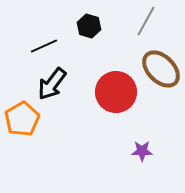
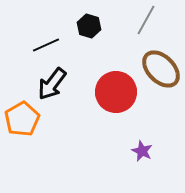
gray line: moved 1 px up
black line: moved 2 px right, 1 px up
purple star: rotated 25 degrees clockwise
